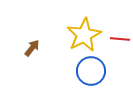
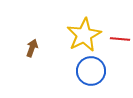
brown arrow: rotated 18 degrees counterclockwise
